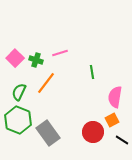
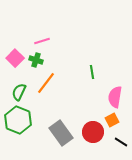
pink line: moved 18 px left, 12 px up
gray rectangle: moved 13 px right
black line: moved 1 px left, 2 px down
